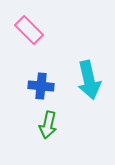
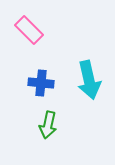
blue cross: moved 3 px up
